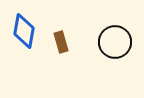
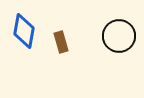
black circle: moved 4 px right, 6 px up
